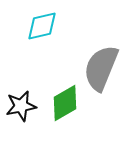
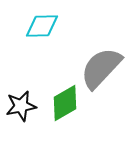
cyan diamond: rotated 12 degrees clockwise
gray semicircle: rotated 21 degrees clockwise
